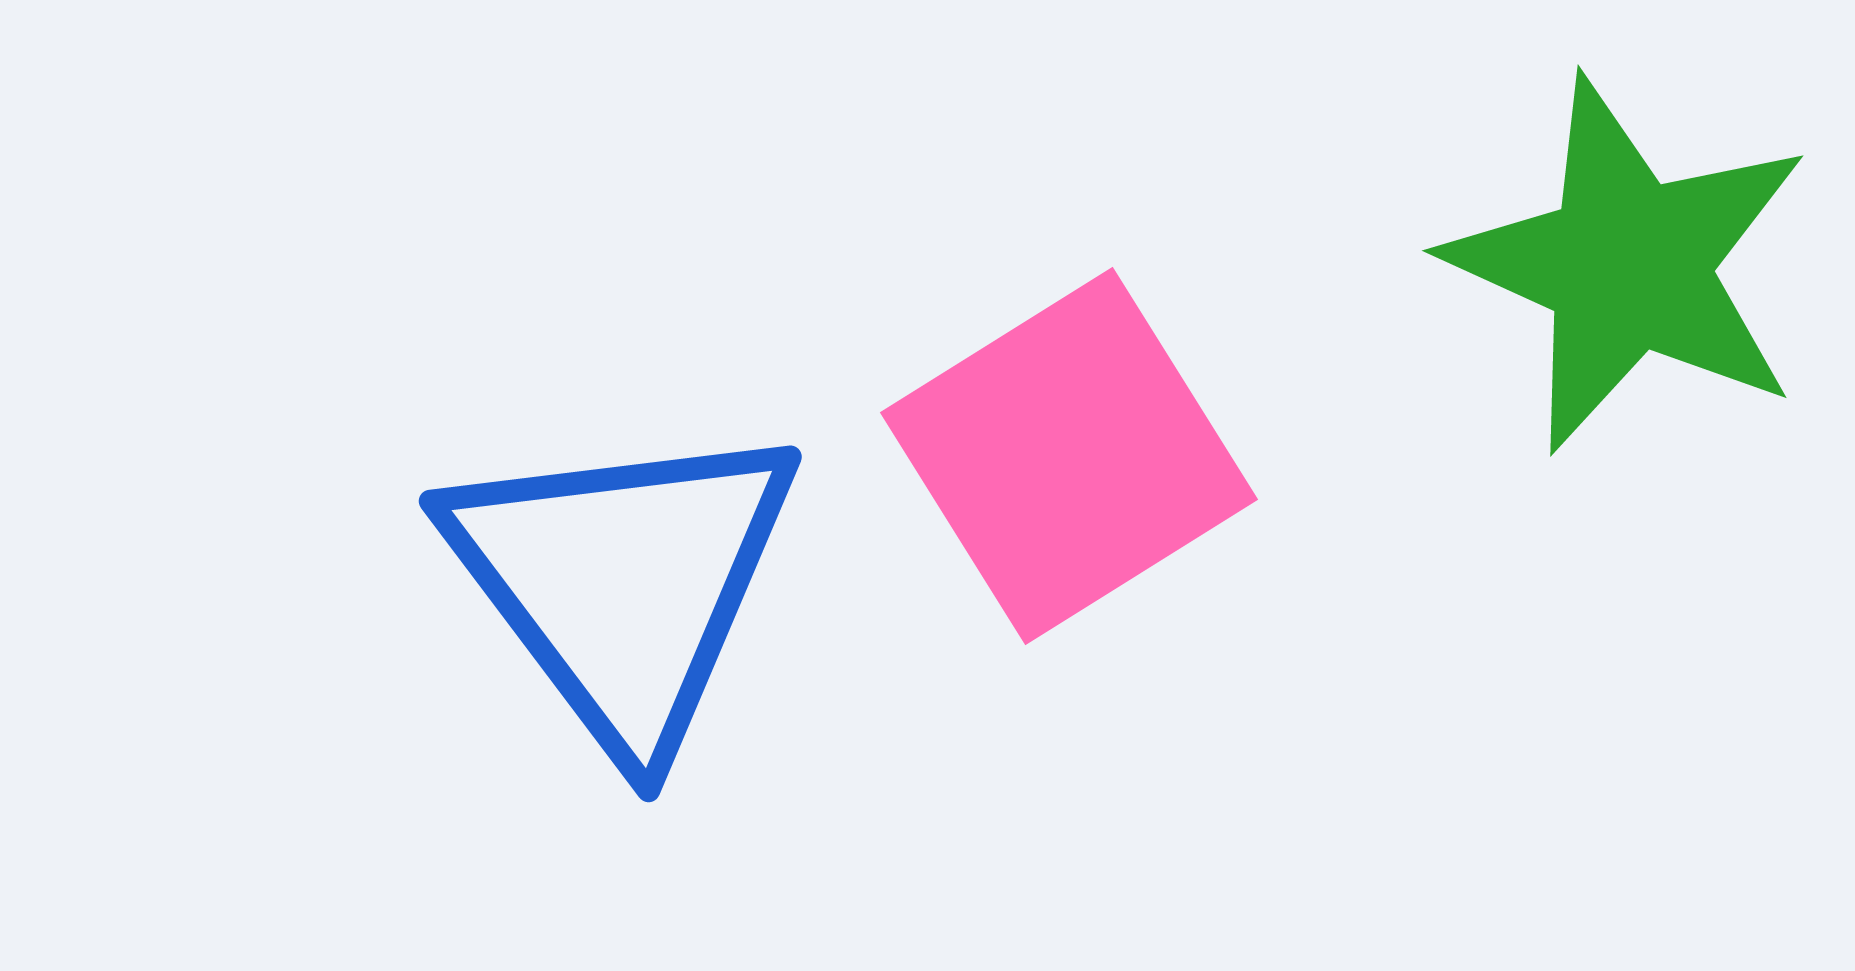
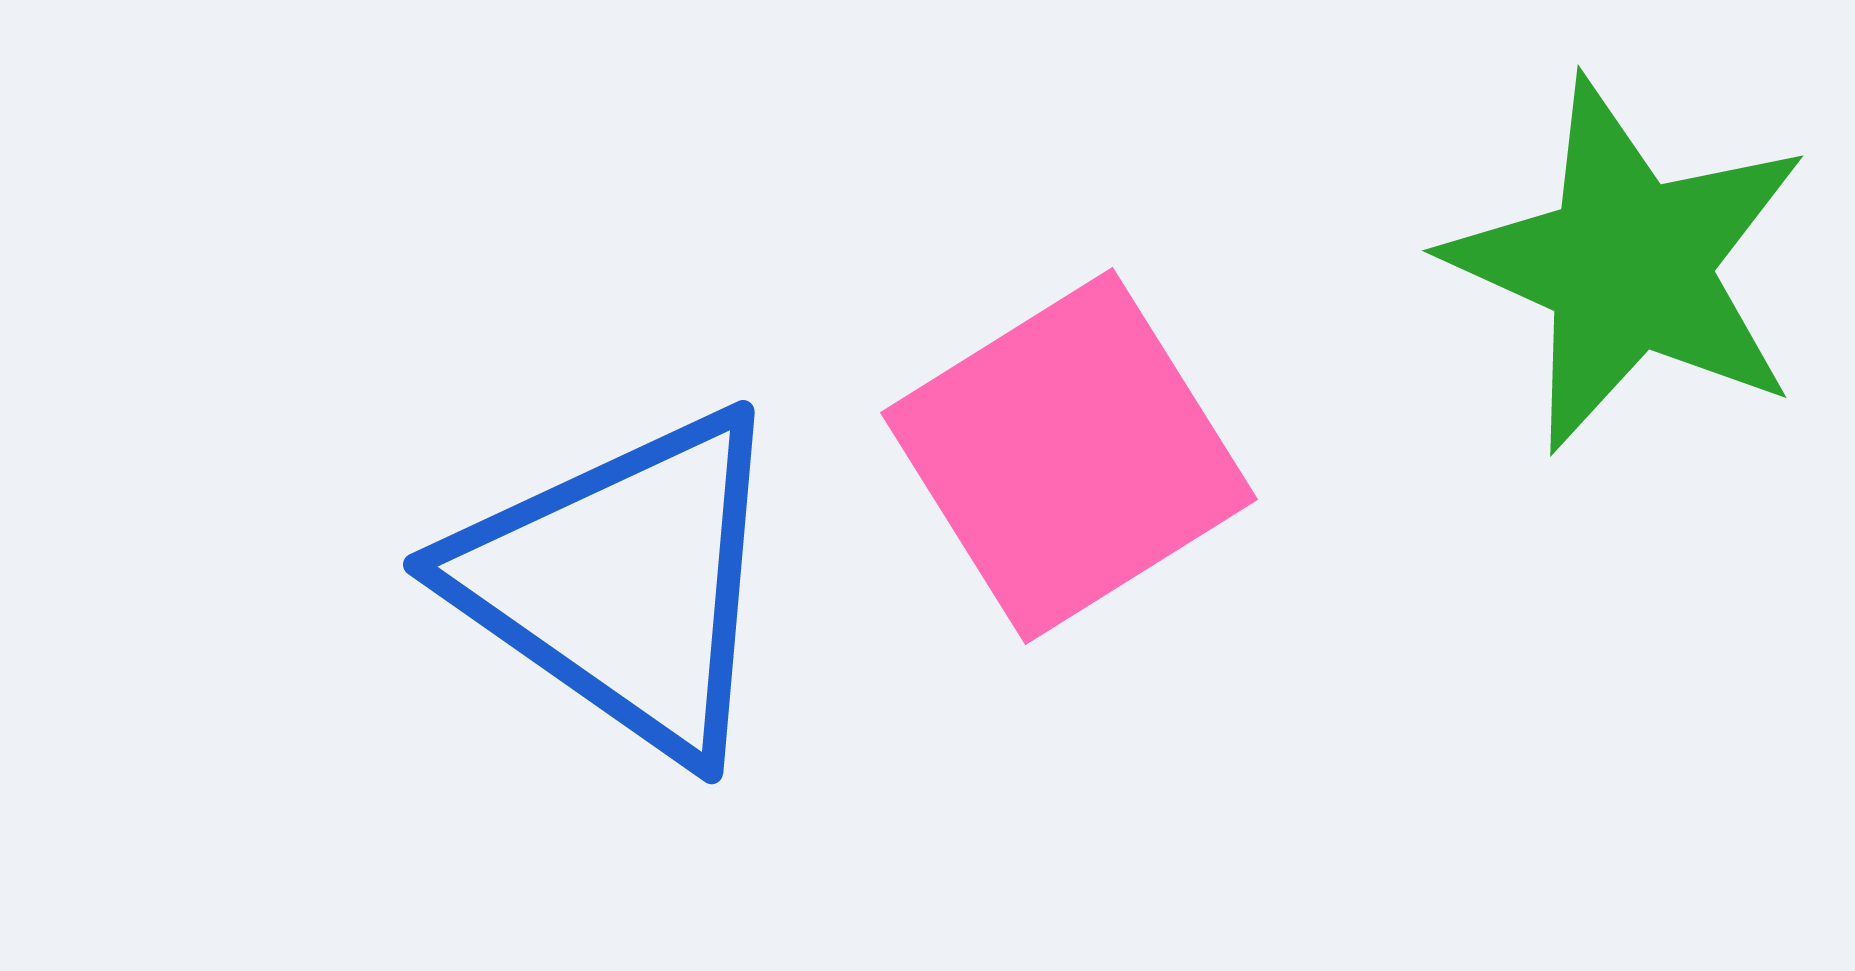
blue triangle: rotated 18 degrees counterclockwise
